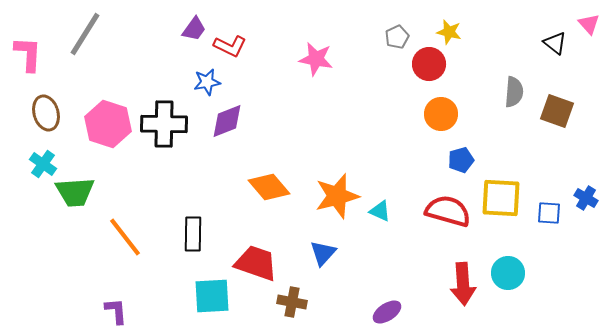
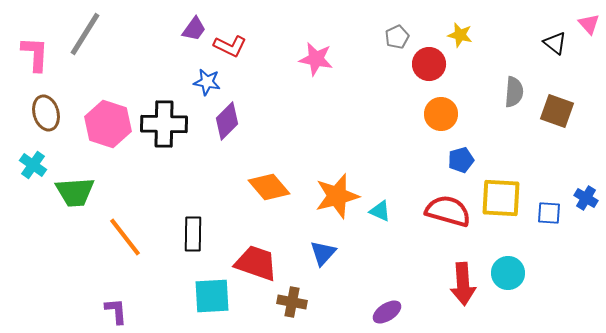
yellow star: moved 11 px right, 3 px down
pink L-shape: moved 7 px right
blue star: rotated 20 degrees clockwise
purple diamond: rotated 24 degrees counterclockwise
cyan cross: moved 10 px left, 1 px down
